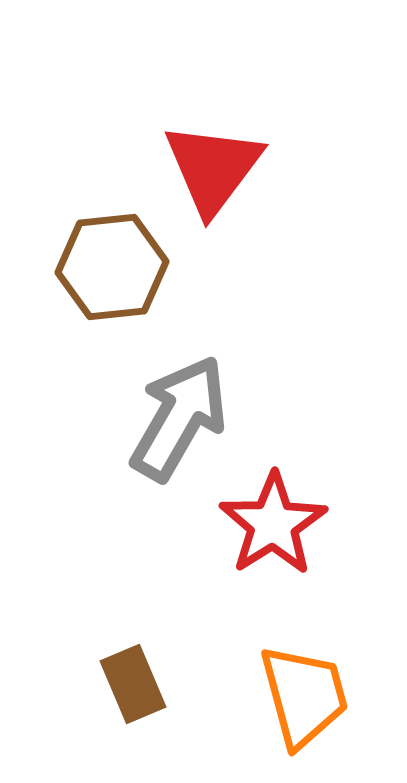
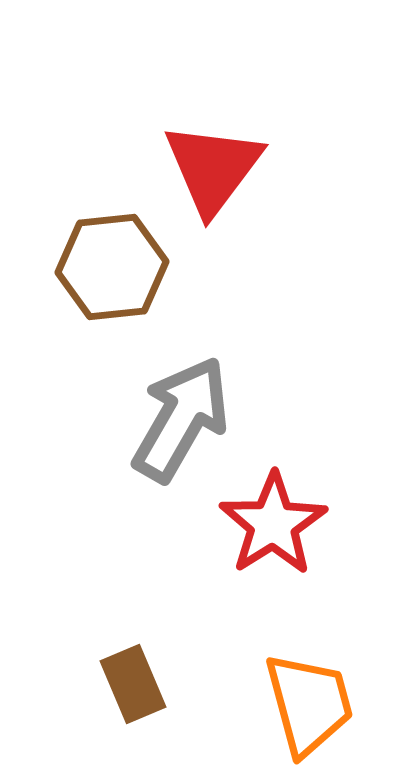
gray arrow: moved 2 px right, 1 px down
orange trapezoid: moved 5 px right, 8 px down
